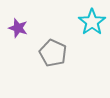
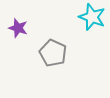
cyan star: moved 5 px up; rotated 16 degrees counterclockwise
